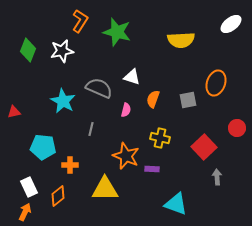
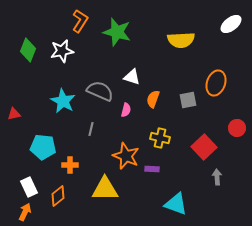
gray semicircle: moved 1 px right, 3 px down
red triangle: moved 2 px down
